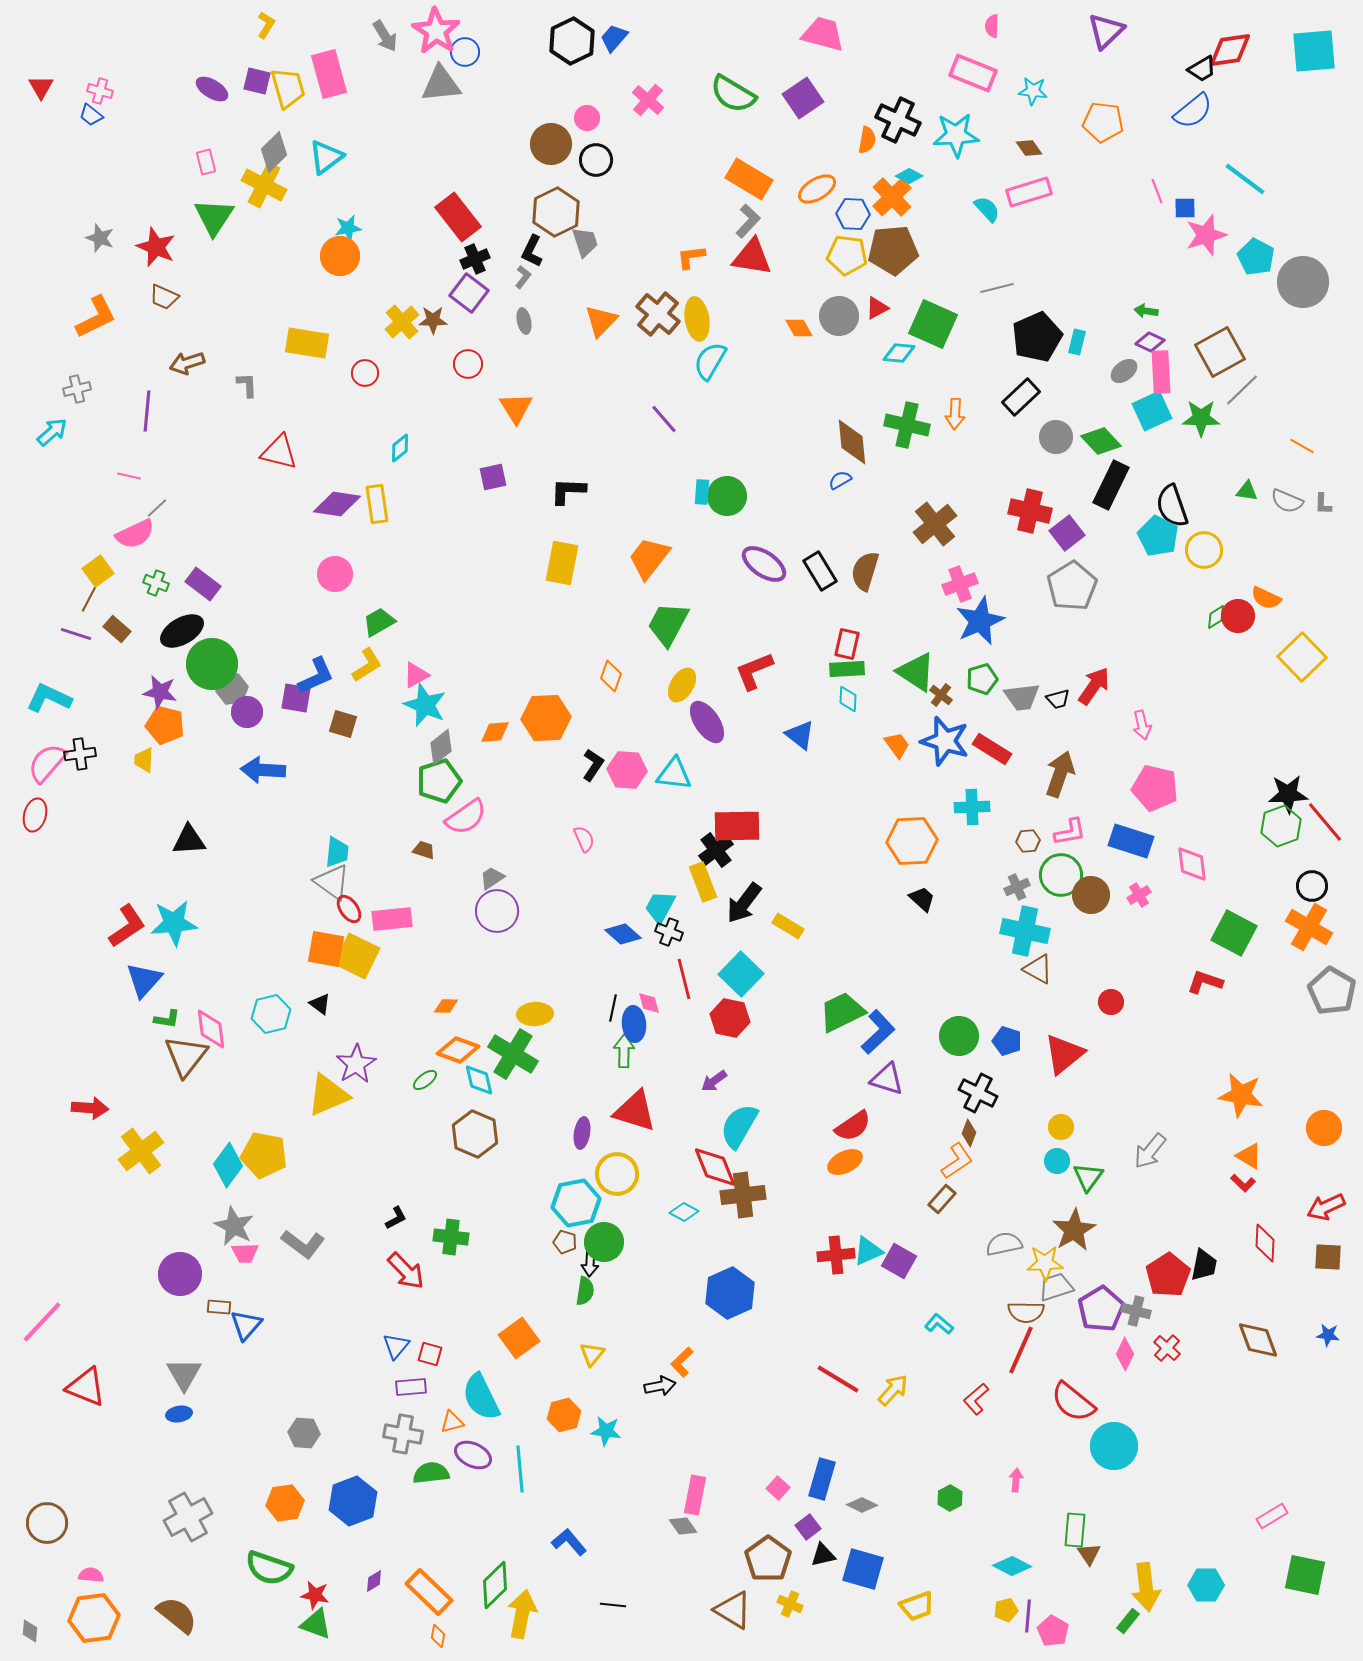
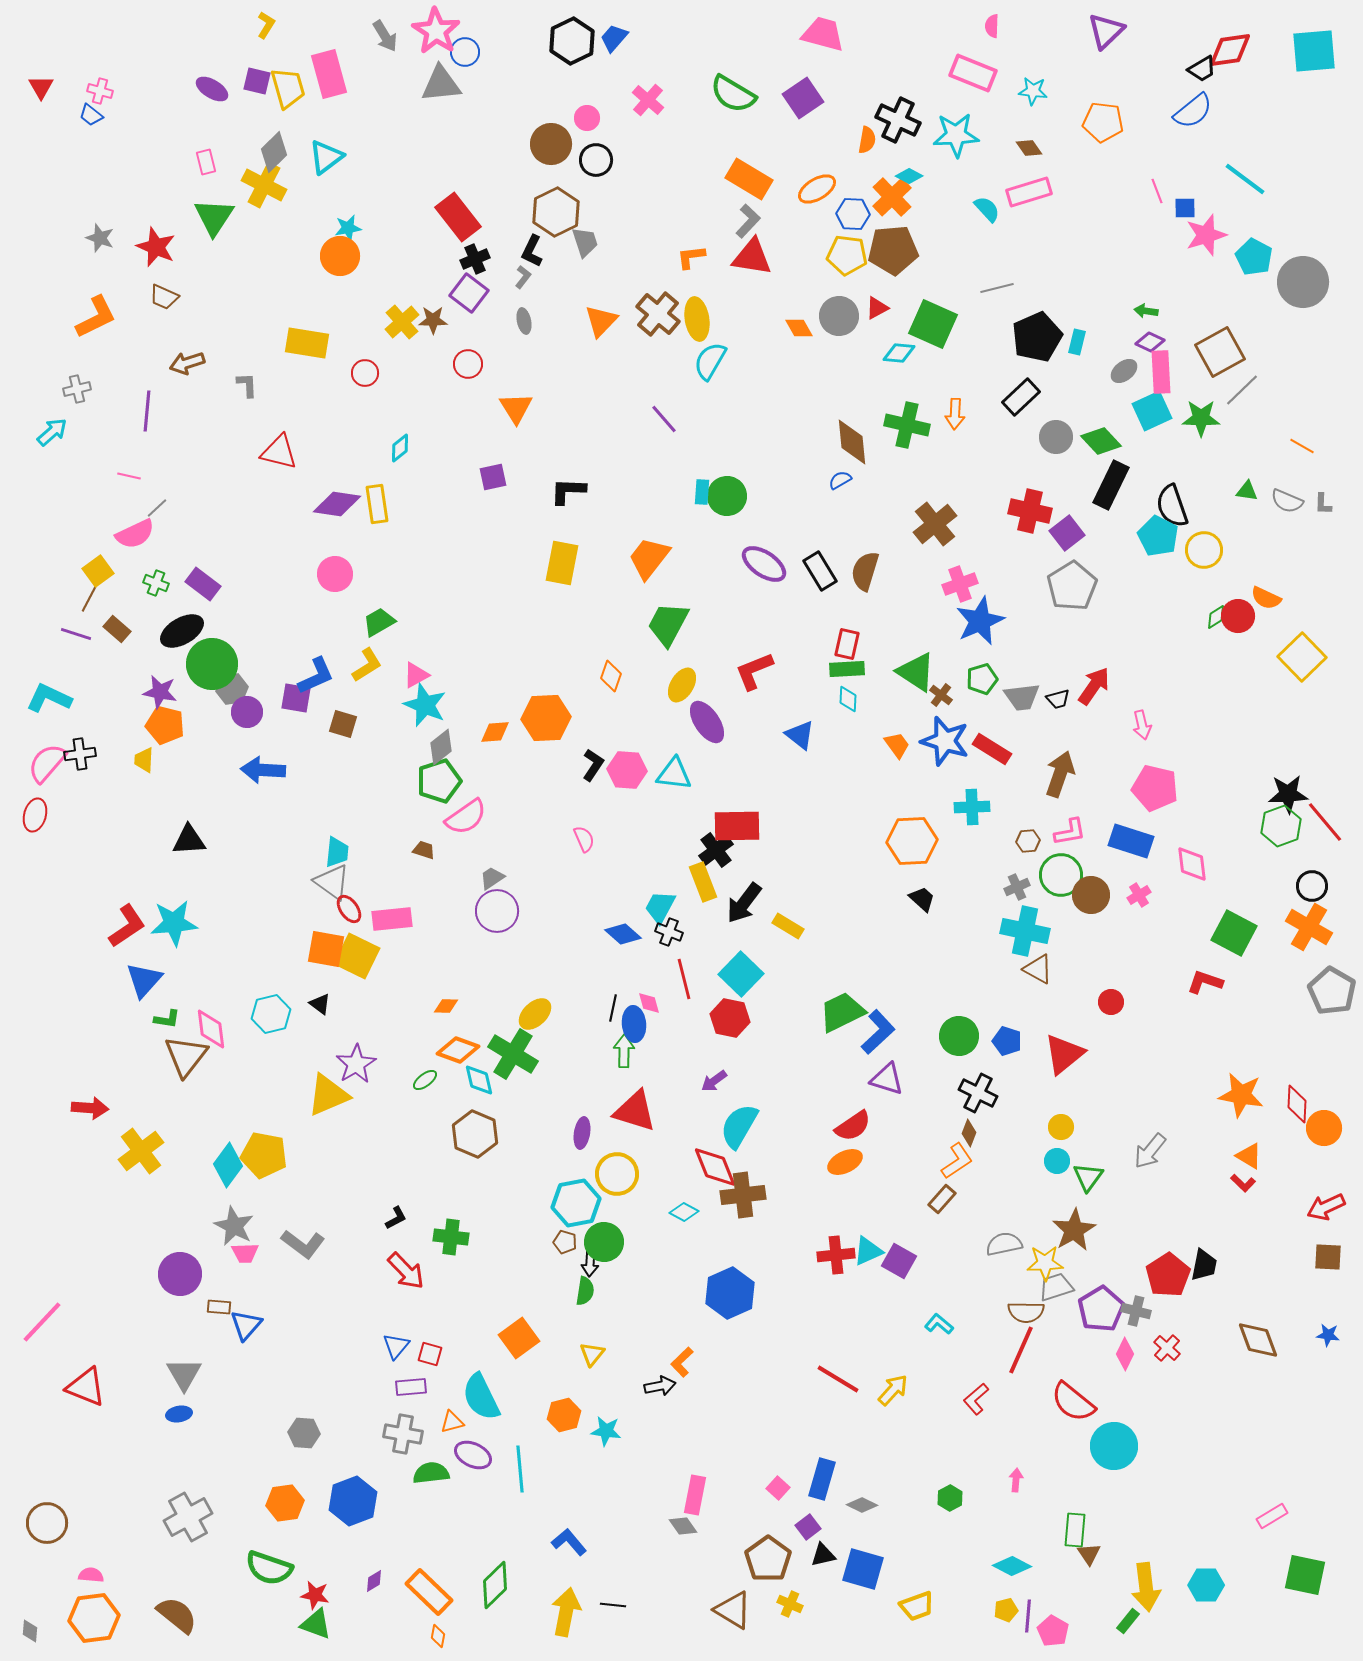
cyan pentagon at (1256, 257): moved 2 px left
yellow ellipse at (535, 1014): rotated 40 degrees counterclockwise
red diamond at (1265, 1243): moved 32 px right, 139 px up
yellow arrow at (522, 1614): moved 44 px right, 2 px up
